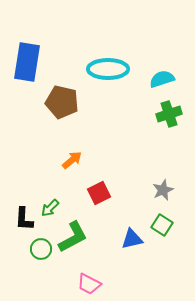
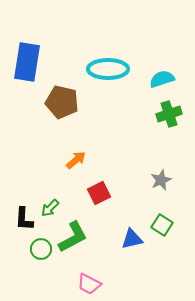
orange arrow: moved 4 px right
gray star: moved 2 px left, 10 px up
